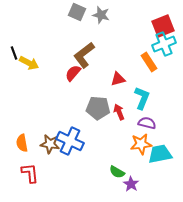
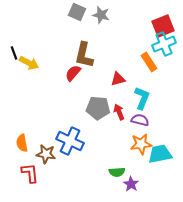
brown L-shape: rotated 40 degrees counterclockwise
purple semicircle: moved 7 px left, 3 px up
brown star: moved 4 px left, 10 px down
green semicircle: rotated 35 degrees counterclockwise
